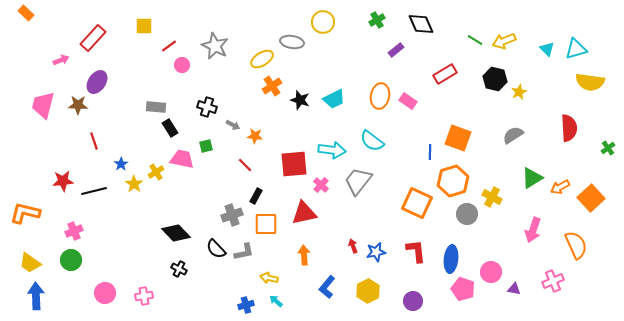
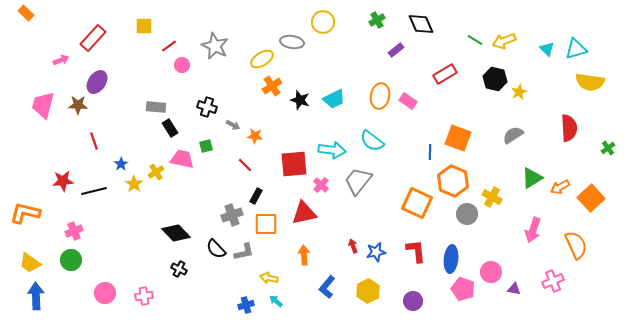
orange hexagon at (453, 181): rotated 20 degrees counterclockwise
